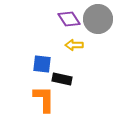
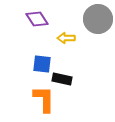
purple diamond: moved 32 px left
yellow arrow: moved 8 px left, 7 px up
